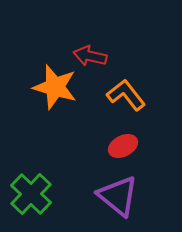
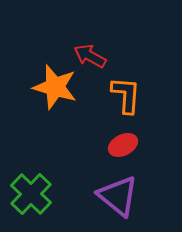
red arrow: rotated 16 degrees clockwise
orange L-shape: rotated 42 degrees clockwise
red ellipse: moved 1 px up
